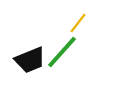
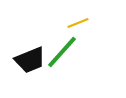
yellow line: rotated 30 degrees clockwise
